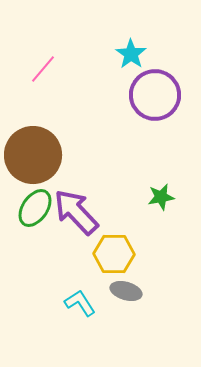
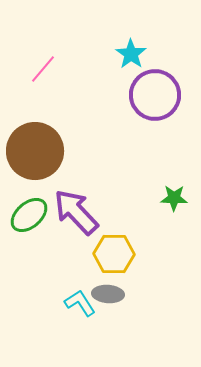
brown circle: moved 2 px right, 4 px up
green star: moved 13 px right, 1 px down; rotated 12 degrees clockwise
green ellipse: moved 6 px left, 7 px down; rotated 15 degrees clockwise
gray ellipse: moved 18 px left, 3 px down; rotated 12 degrees counterclockwise
